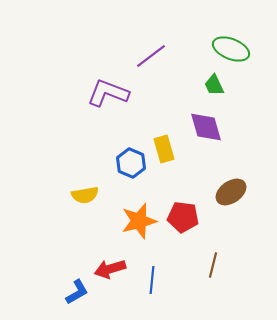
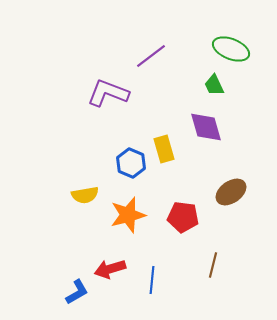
orange star: moved 11 px left, 6 px up
